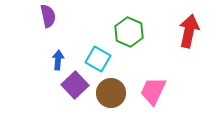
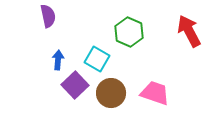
red arrow: rotated 40 degrees counterclockwise
cyan square: moved 1 px left
pink trapezoid: moved 2 px right, 2 px down; rotated 84 degrees clockwise
